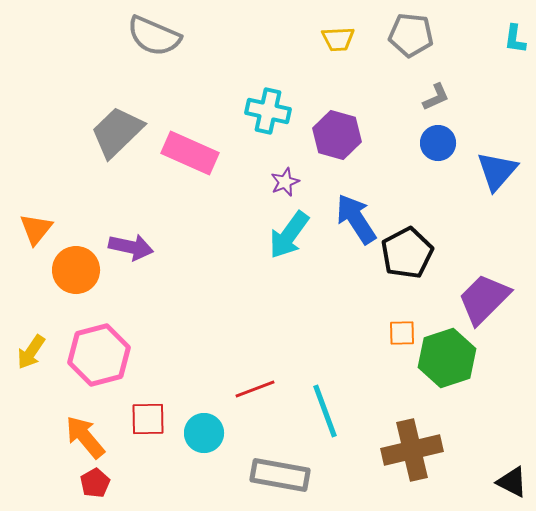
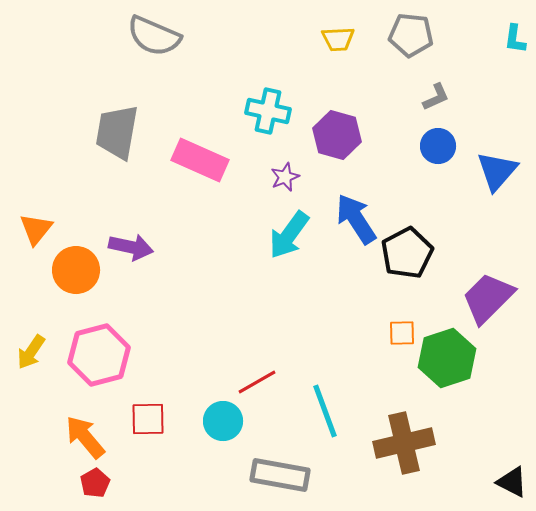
gray trapezoid: rotated 36 degrees counterclockwise
blue circle: moved 3 px down
pink rectangle: moved 10 px right, 7 px down
purple star: moved 5 px up
purple trapezoid: moved 4 px right, 1 px up
red line: moved 2 px right, 7 px up; rotated 9 degrees counterclockwise
cyan circle: moved 19 px right, 12 px up
brown cross: moved 8 px left, 7 px up
